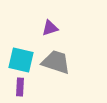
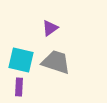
purple triangle: rotated 18 degrees counterclockwise
purple rectangle: moved 1 px left
